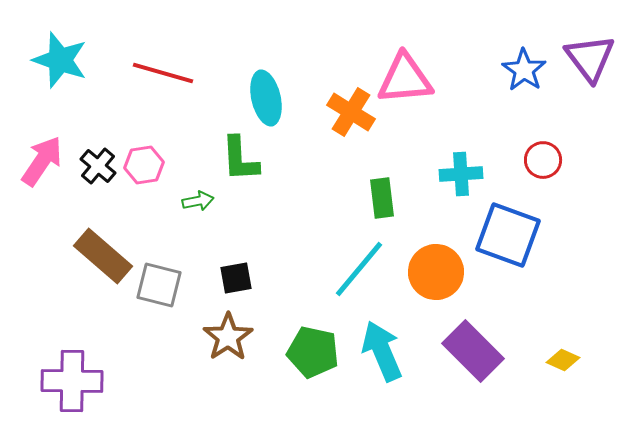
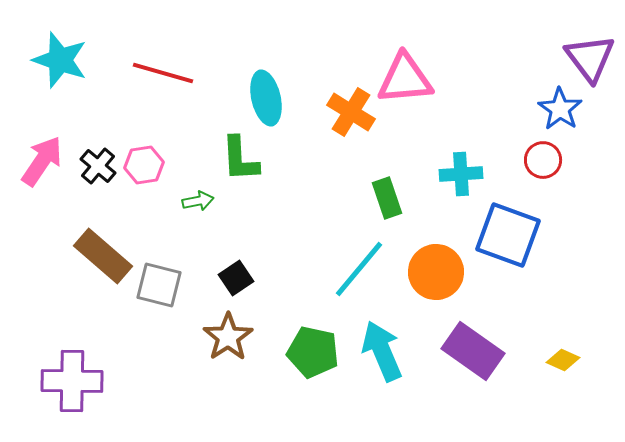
blue star: moved 36 px right, 39 px down
green rectangle: moved 5 px right; rotated 12 degrees counterclockwise
black square: rotated 24 degrees counterclockwise
purple rectangle: rotated 10 degrees counterclockwise
